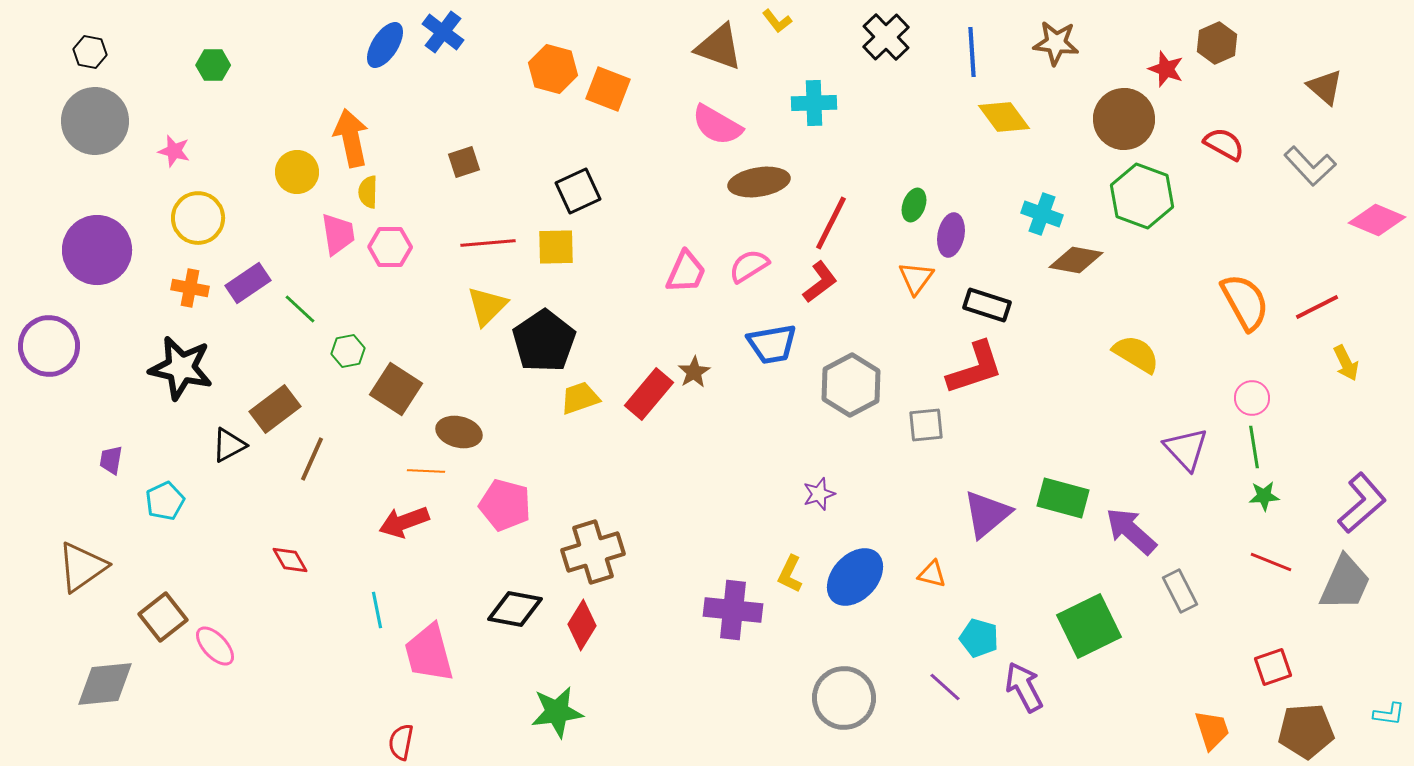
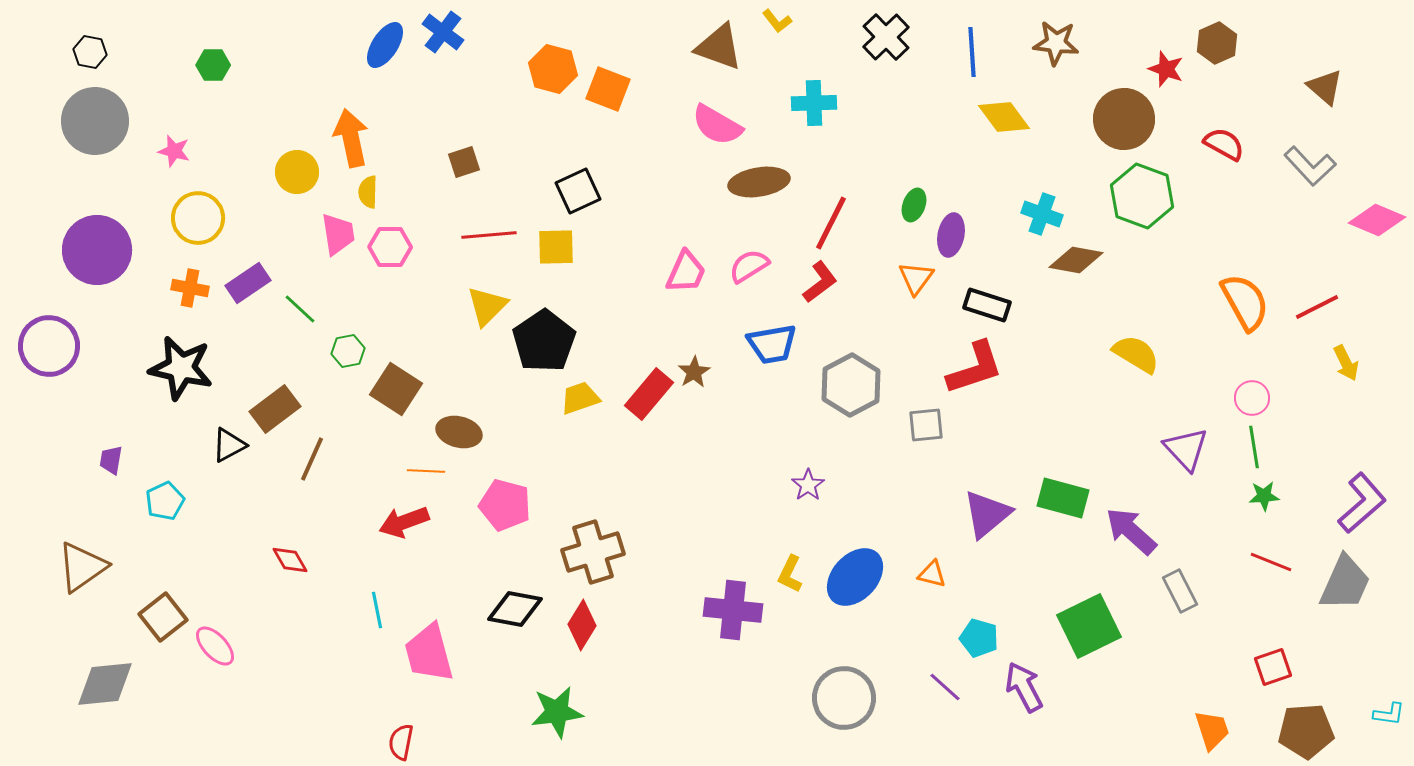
red line at (488, 243): moved 1 px right, 8 px up
purple star at (819, 494): moved 11 px left, 9 px up; rotated 16 degrees counterclockwise
